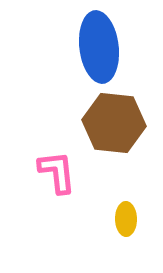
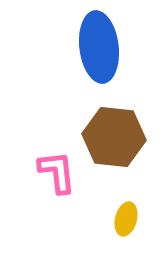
brown hexagon: moved 14 px down
yellow ellipse: rotated 16 degrees clockwise
